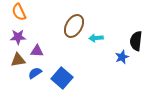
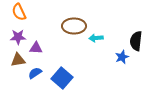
brown ellipse: rotated 60 degrees clockwise
purple triangle: moved 1 px left, 3 px up
